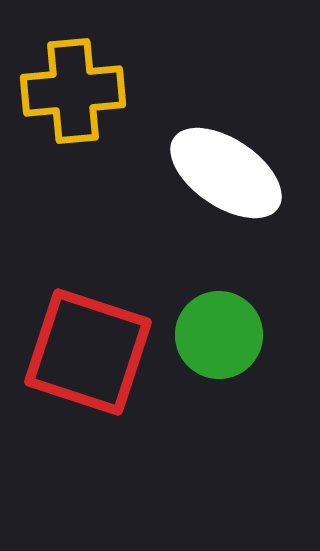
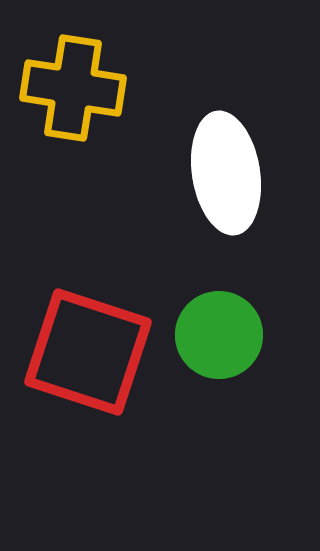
yellow cross: moved 3 px up; rotated 14 degrees clockwise
white ellipse: rotated 47 degrees clockwise
